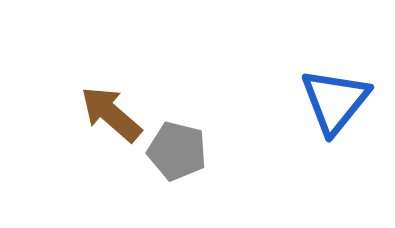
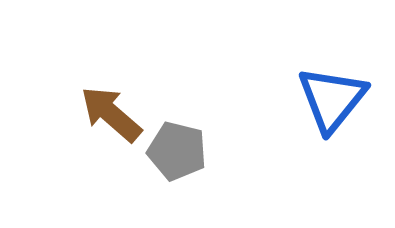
blue triangle: moved 3 px left, 2 px up
